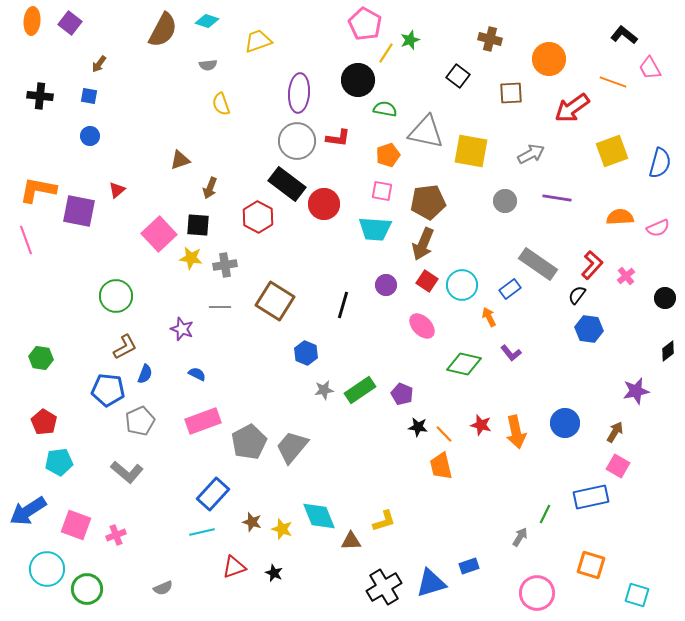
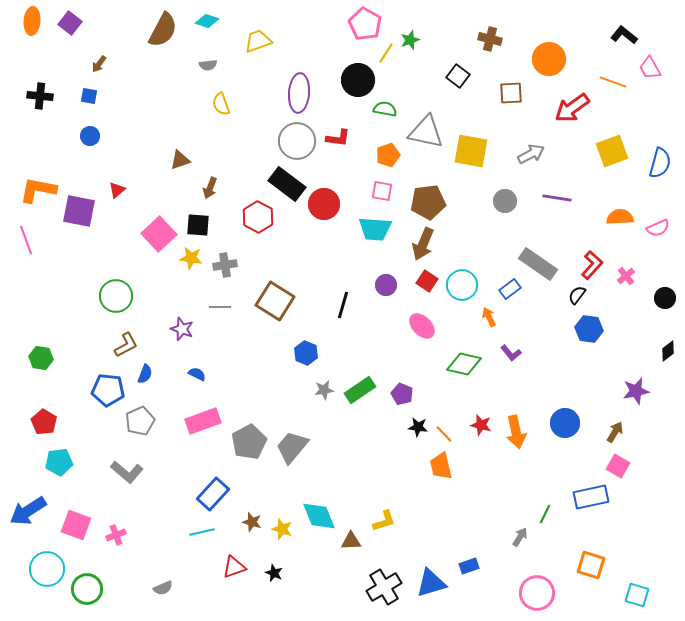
brown L-shape at (125, 347): moved 1 px right, 2 px up
